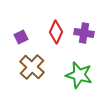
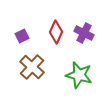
purple cross: rotated 18 degrees clockwise
purple square: moved 1 px right, 1 px up
